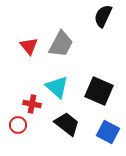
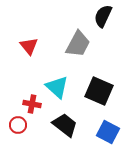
gray trapezoid: moved 17 px right
black trapezoid: moved 2 px left, 1 px down
